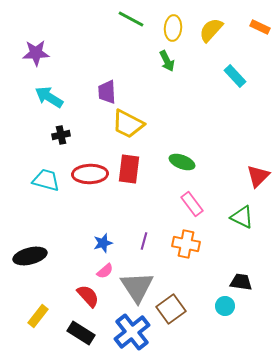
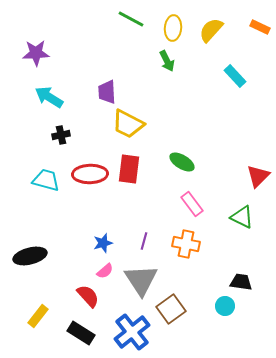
green ellipse: rotated 10 degrees clockwise
gray triangle: moved 4 px right, 7 px up
